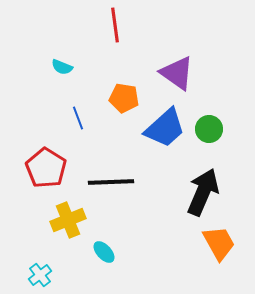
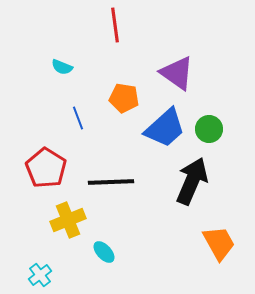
black arrow: moved 11 px left, 11 px up
